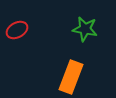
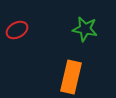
orange rectangle: rotated 8 degrees counterclockwise
